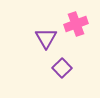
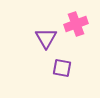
purple square: rotated 36 degrees counterclockwise
